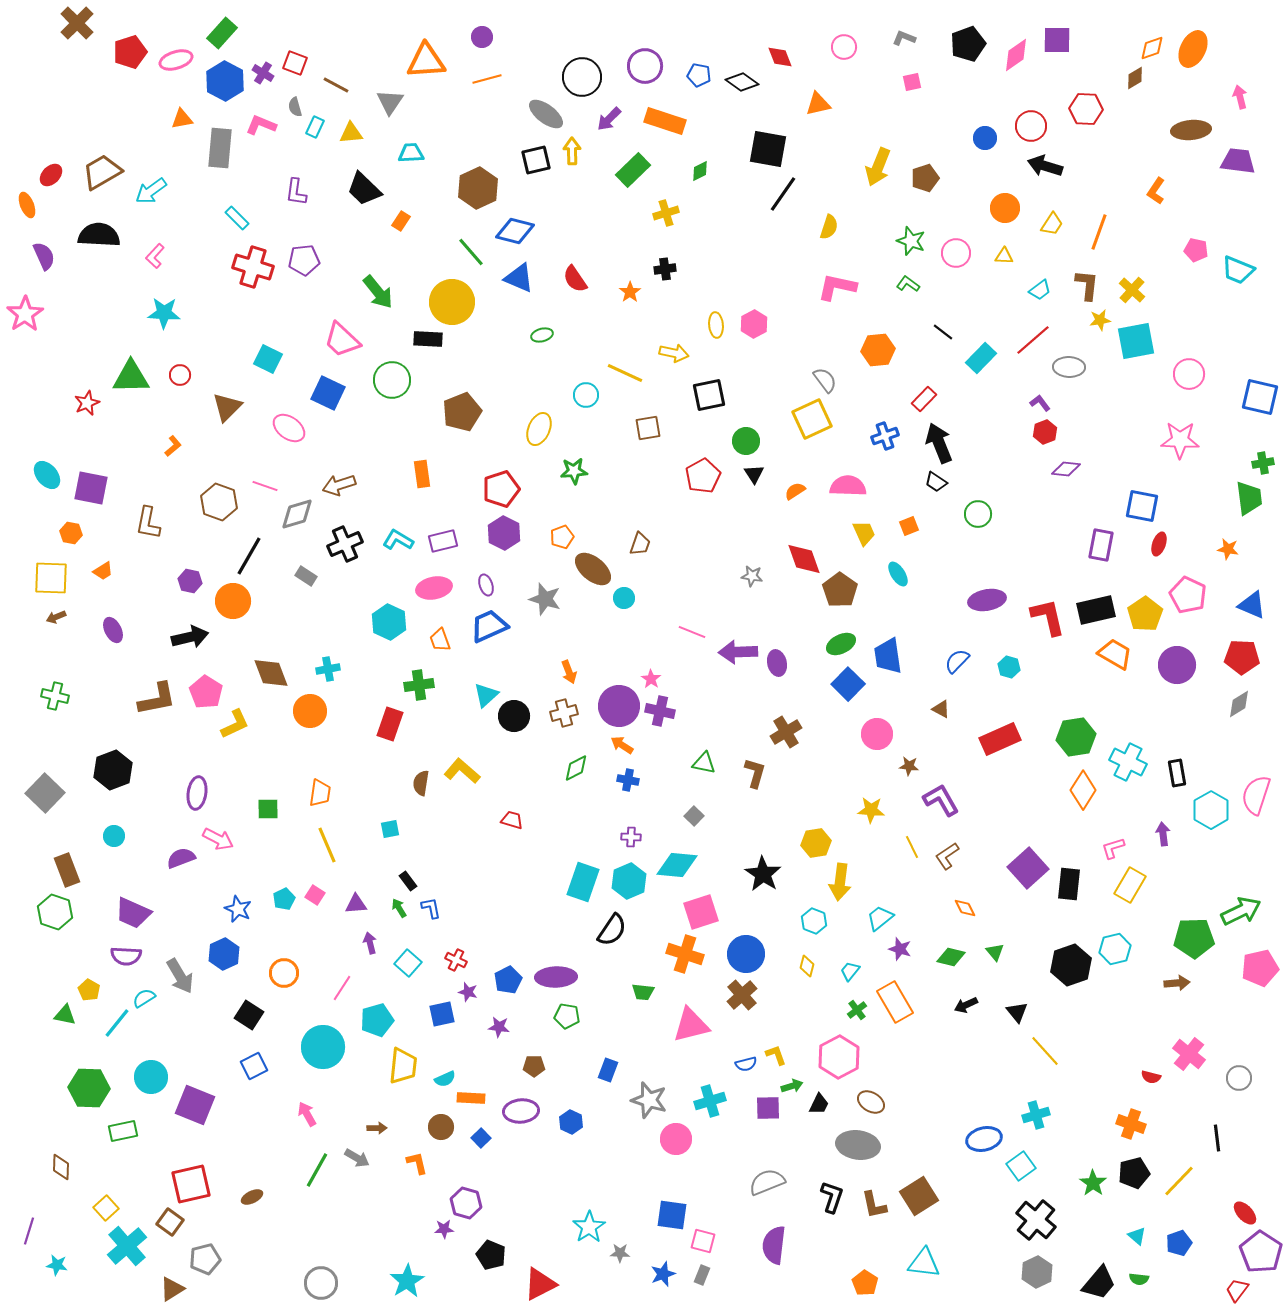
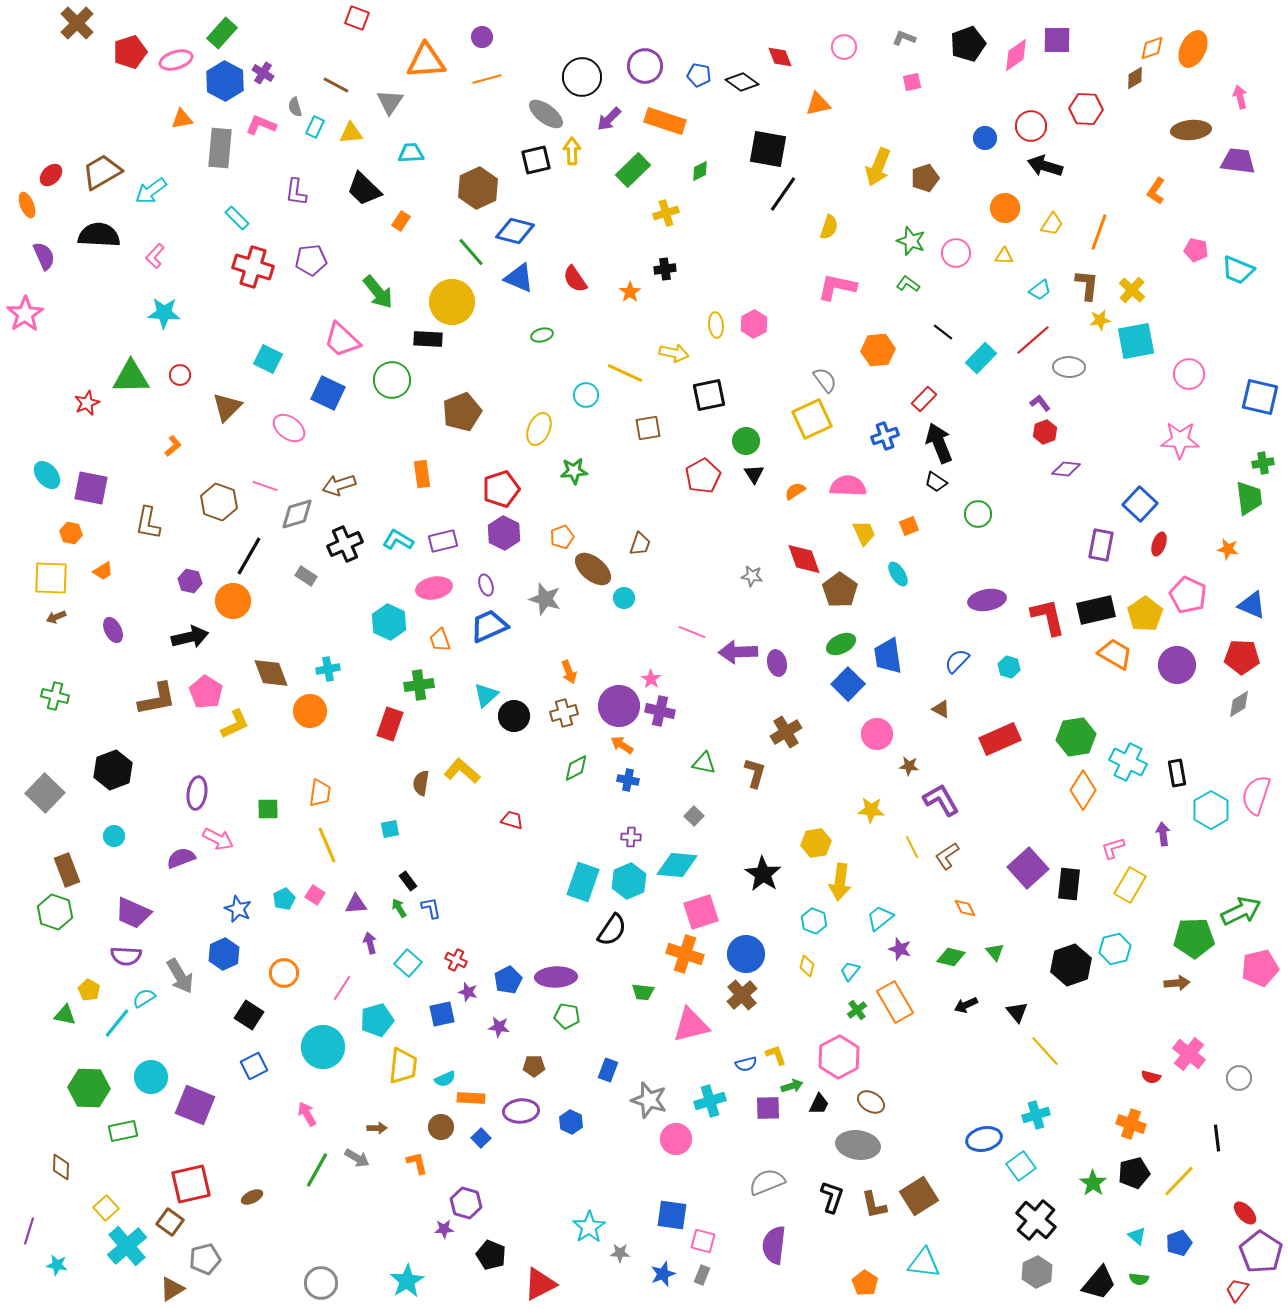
red square at (295, 63): moved 62 px right, 45 px up
purple pentagon at (304, 260): moved 7 px right
blue square at (1142, 506): moved 2 px left, 2 px up; rotated 32 degrees clockwise
